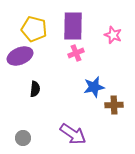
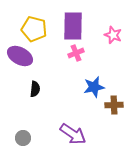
purple ellipse: rotated 50 degrees clockwise
